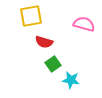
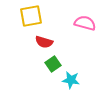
pink semicircle: moved 1 px right, 1 px up
